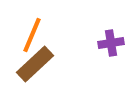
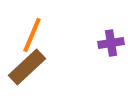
brown rectangle: moved 8 px left, 3 px down
